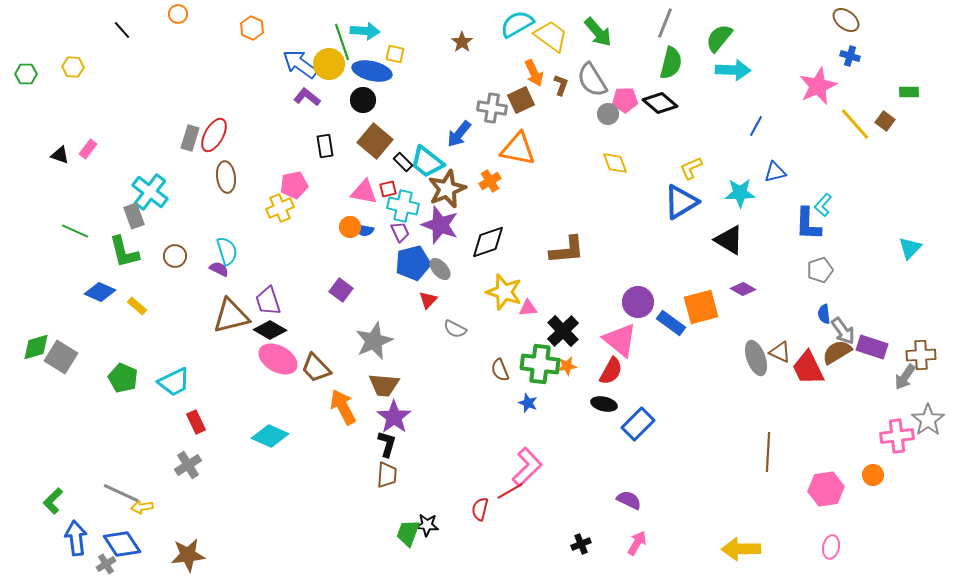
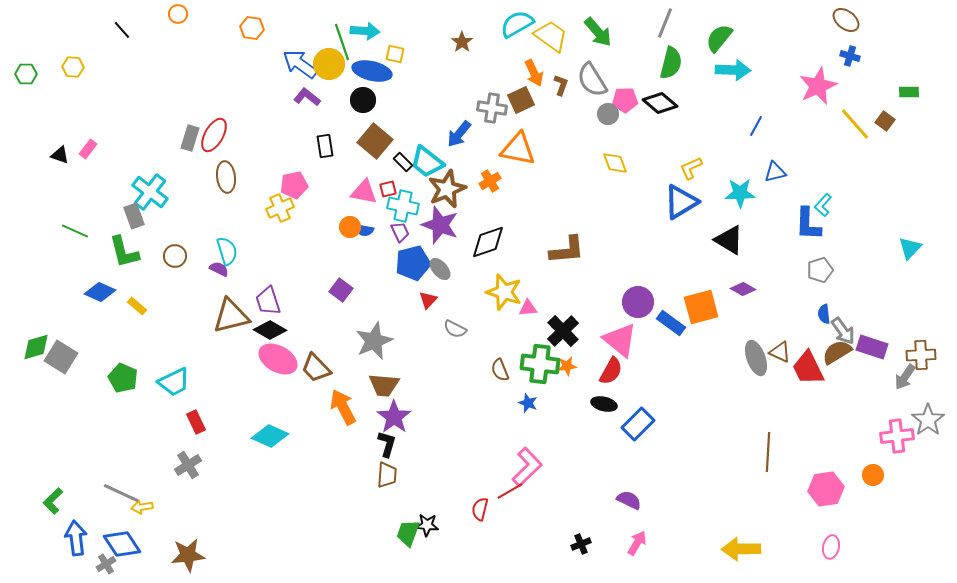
orange hexagon at (252, 28): rotated 15 degrees counterclockwise
